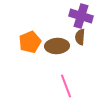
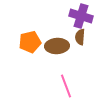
orange pentagon: rotated 10 degrees clockwise
